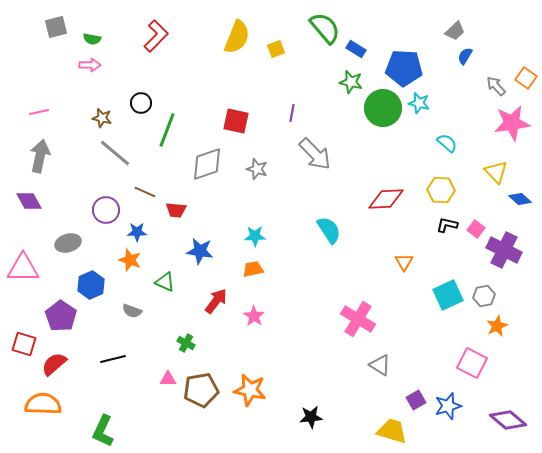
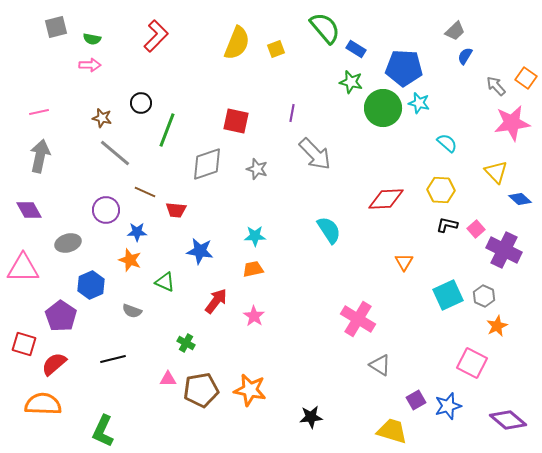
yellow semicircle at (237, 37): moved 6 px down
purple diamond at (29, 201): moved 9 px down
pink square at (476, 229): rotated 12 degrees clockwise
gray hexagon at (484, 296): rotated 25 degrees counterclockwise
